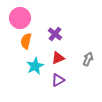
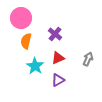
pink circle: moved 1 px right
cyan star: rotated 12 degrees counterclockwise
